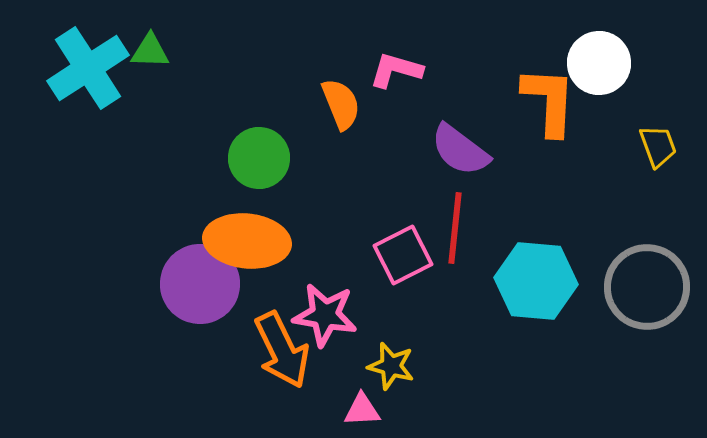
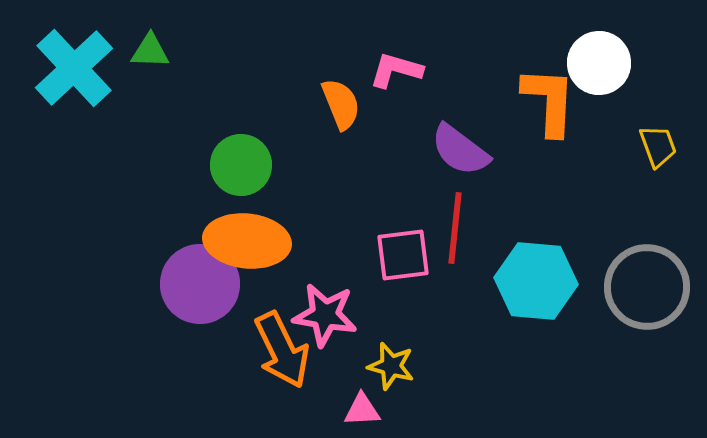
cyan cross: moved 14 px left; rotated 10 degrees counterclockwise
green circle: moved 18 px left, 7 px down
pink square: rotated 20 degrees clockwise
